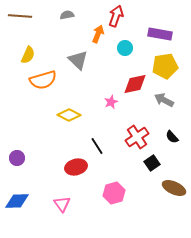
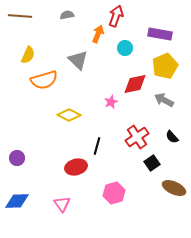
yellow pentagon: rotated 15 degrees counterclockwise
orange semicircle: moved 1 px right
black line: rotated 48 degrees clockwise
